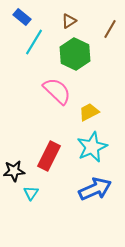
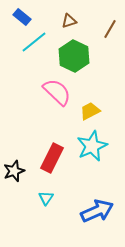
brown triangle: rotated 14 degrees clockwise
cyan line: rotated 20 degrees clockwise
green hexagon: moved 1 px left, 2 px down
pink semicircle: moved 1 px down
yellow trapezoid: moved 1 px right, 1 px up
cyan star: moved 1 px up
red rectangle: moved 3 px right, 2 px down
black star: rotated 15 degrees counterclockwise
blue arrow: moved 2 px right, 22 px down
cyan triangle: moved 15 px right, 5 px down
